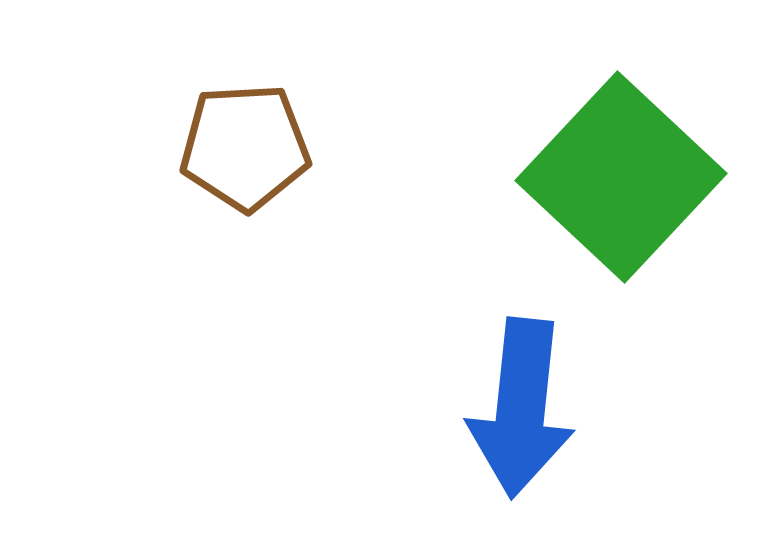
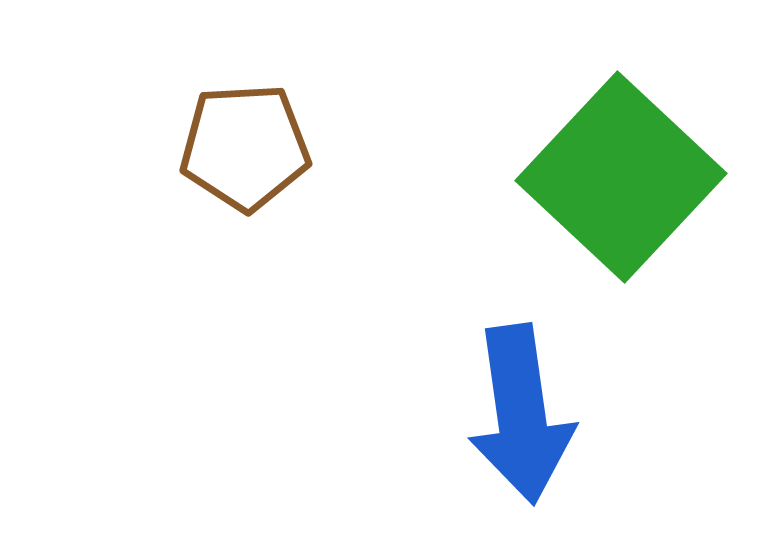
blue arrow: moved 6 px down; rotated 14 degrees counterclockwise
